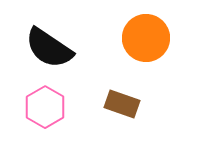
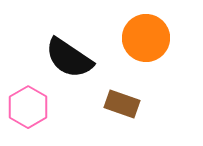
black semicircle: moved 20 px right, 10 px down
pink hexagon: moved 17 px left
